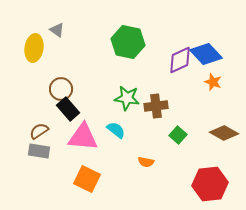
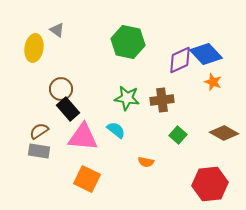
brown cross: moved 6 px right, 6 px up
